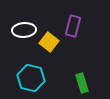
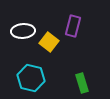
white ellipse: moved 1 px left, 1 px down
